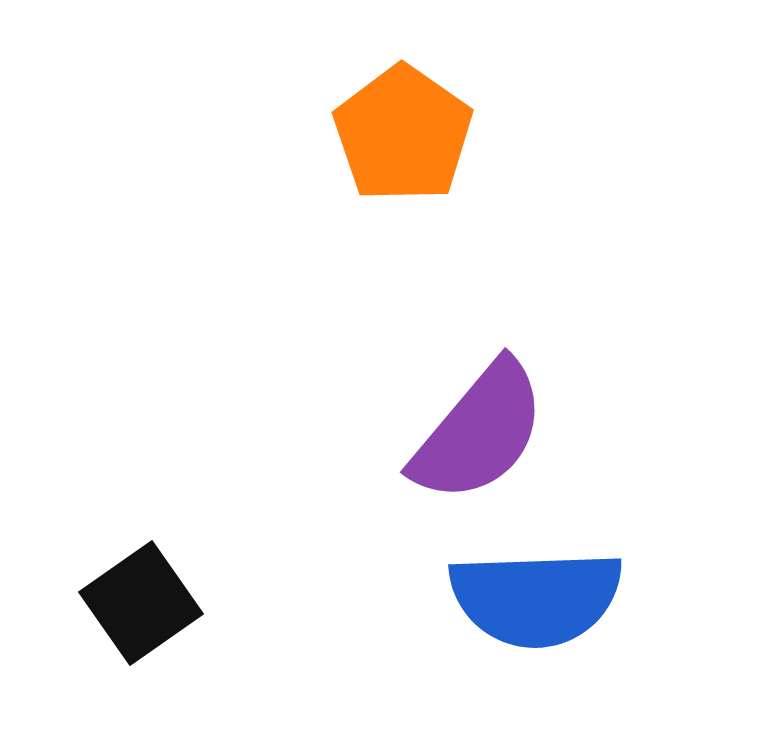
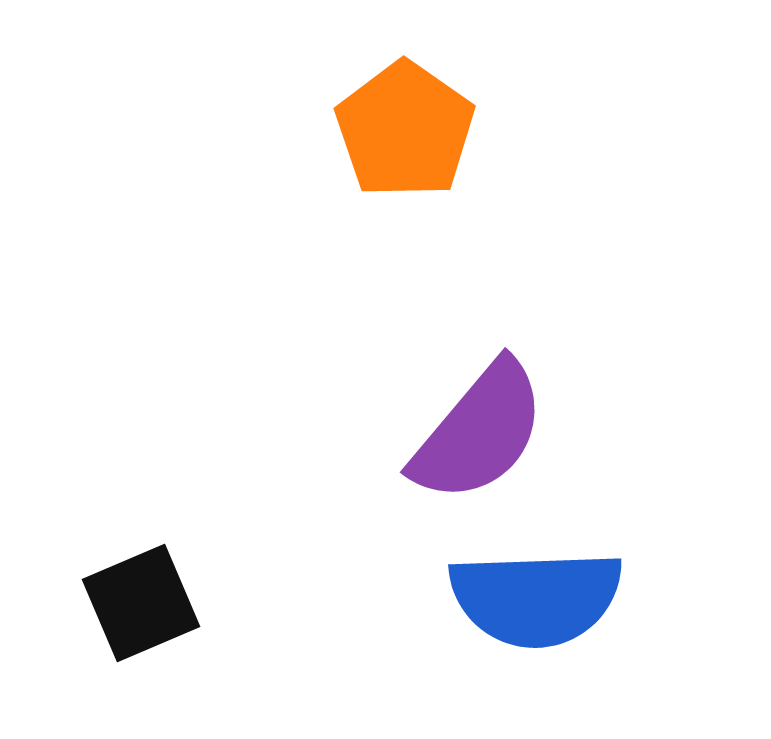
orange pentagon: moved 2 px right, 4 px up
black square: rotated 12 degrees clockwise
